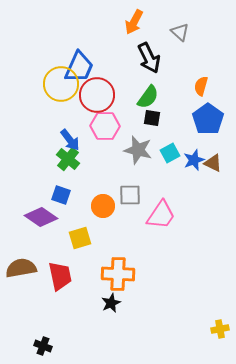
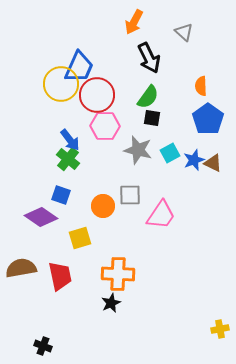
gray triangle: moved 4 px right
orange semicircle: rotated 18 degrees counterclockwise
